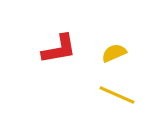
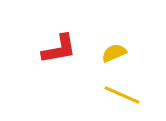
yellow line: moved 5 px right
